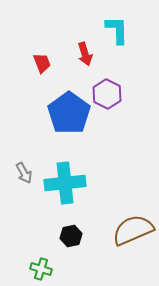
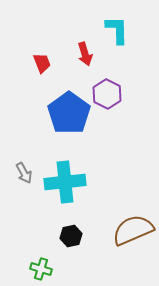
cyan cross: moved 1 px up
